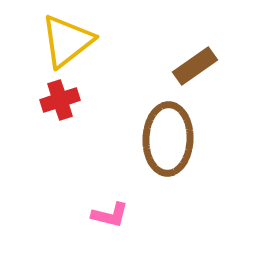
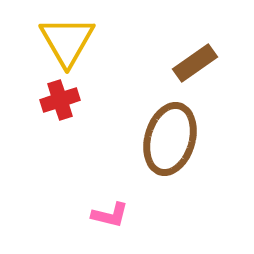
yellow triangle: rotated 22 degrees counterclockwise
brown rectangle: moved 3 px up
brown ellipse: moved 2 px right; rotated 14 degrees clockwise
